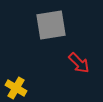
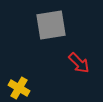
yellow cross: moved 3 px right
